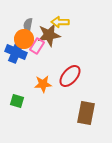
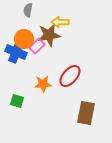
gray semicircle: moved 15 px up
pink rectangle: rotated 14 degrees clockwise
